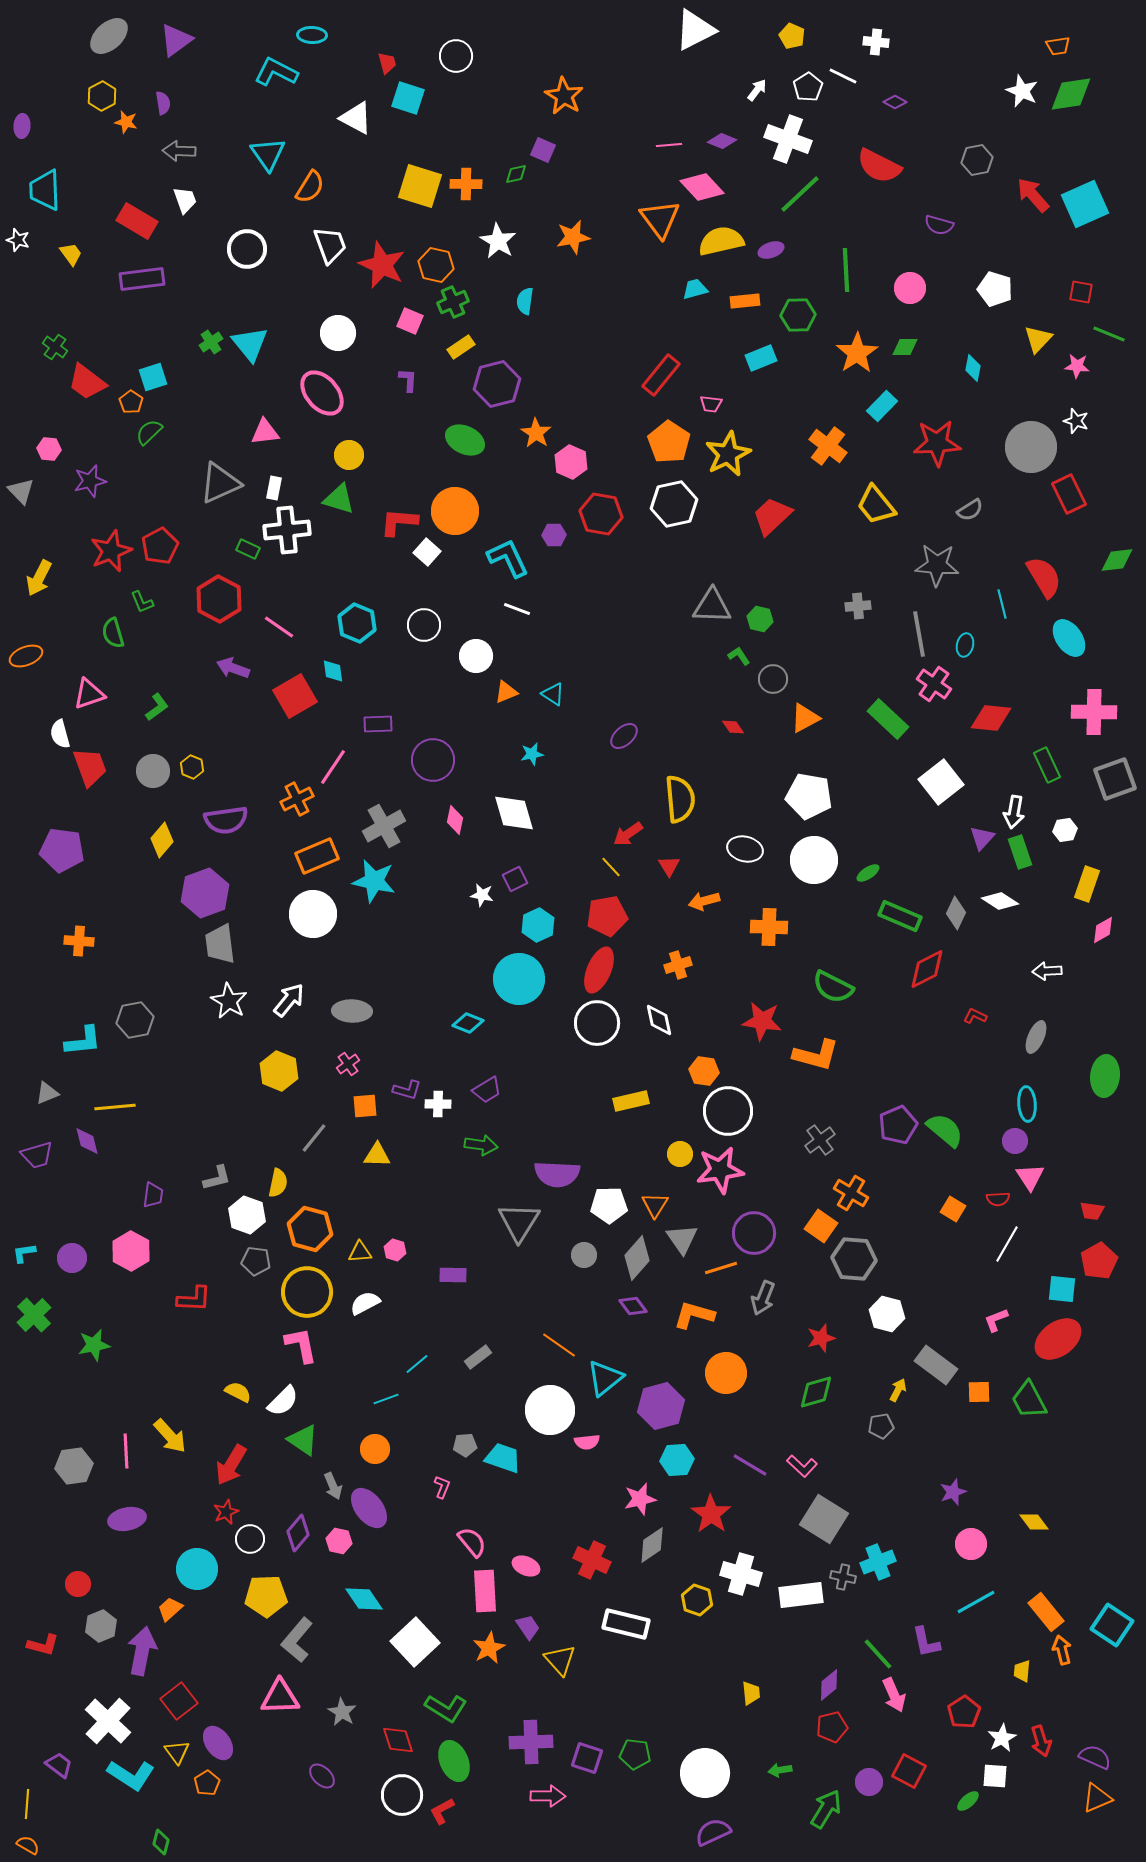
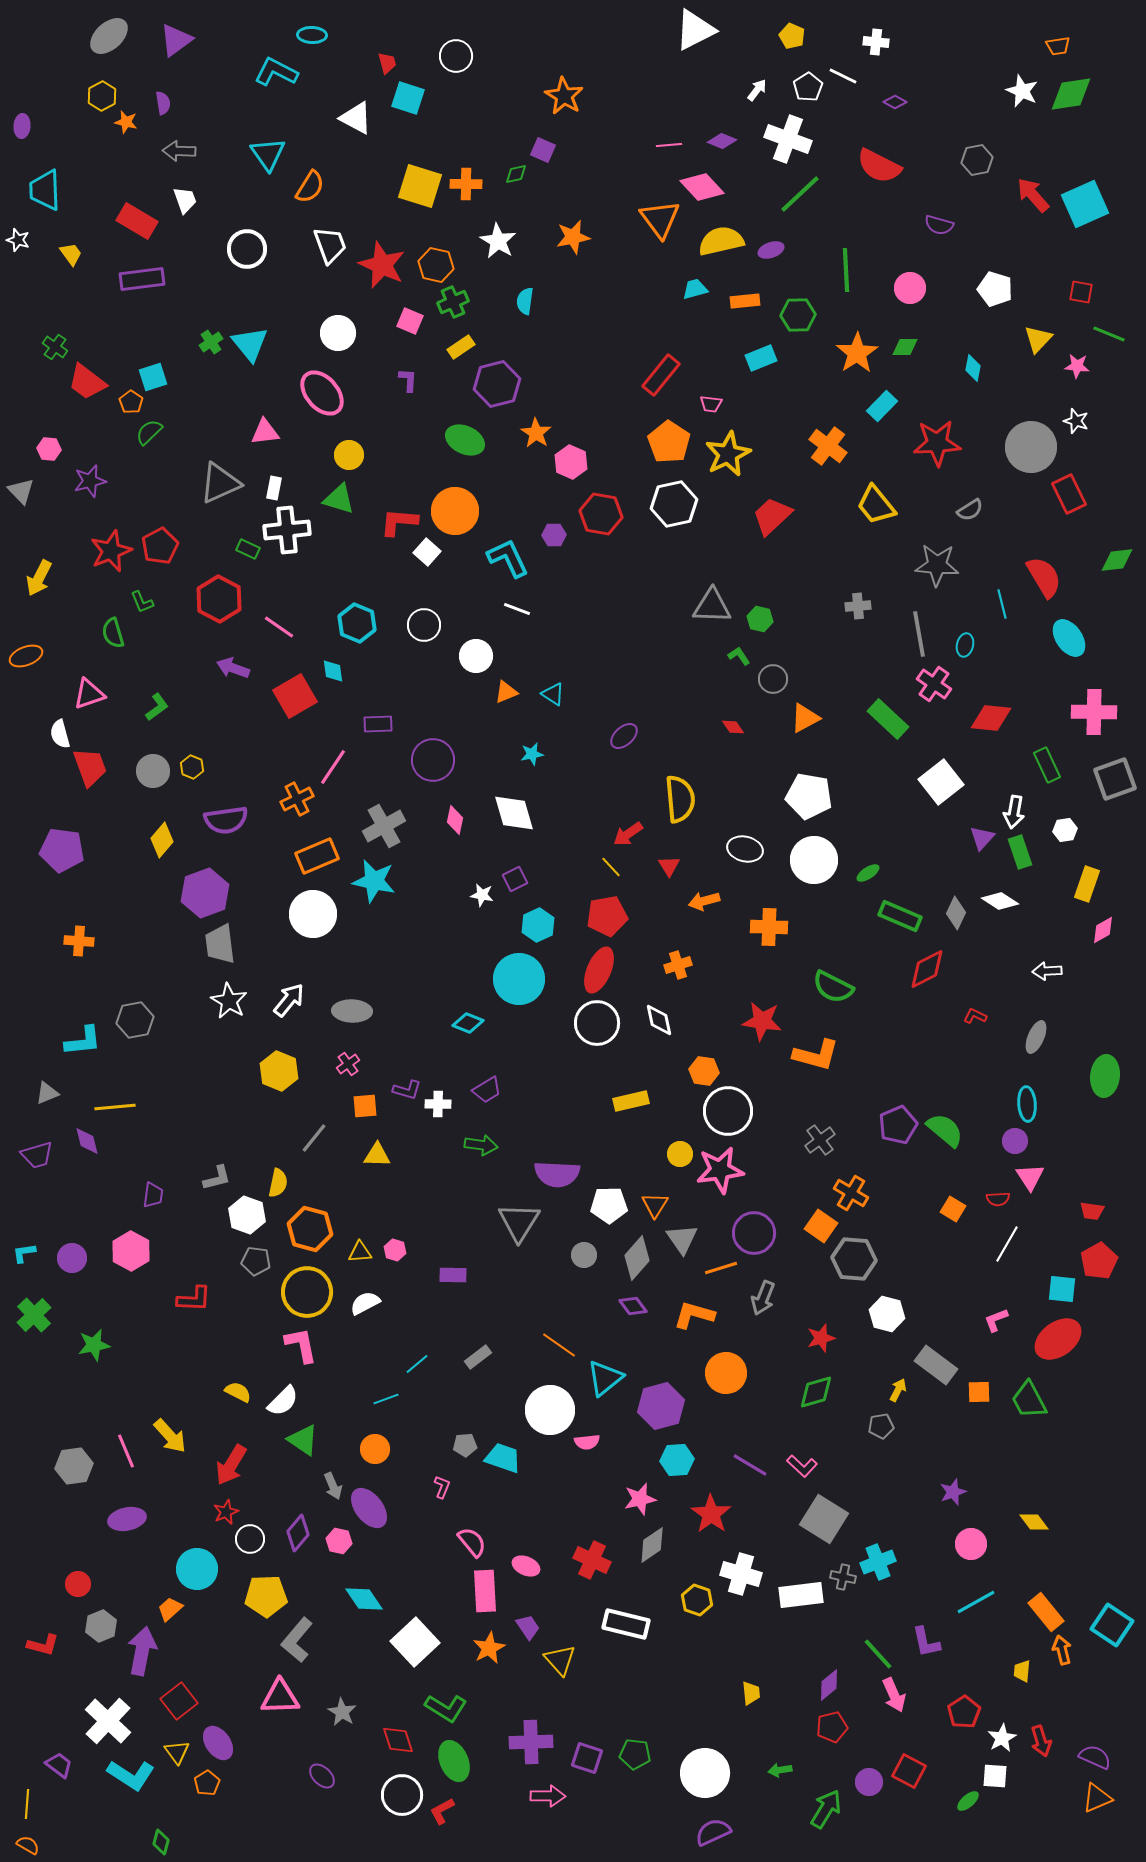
pink line at (126, 1451): rotated 20 degrees counterclockwise
